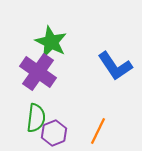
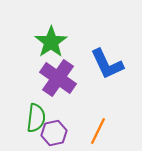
green star: rotated 12 degrees clockwise
blue L-shape: moved 8 px left, 2 px up; rotated 9 degrees clockwise
purple cross: moved 20 px right, 6 px down
purple hexagon: rotated 10 degrees clockwise
